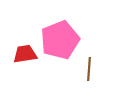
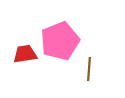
pink pentagon: moved 1 px down
